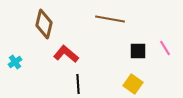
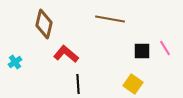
black square: moved 4 px right
